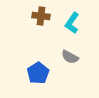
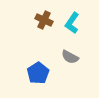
brown cross: moved 3 px right, 4 px down; rotated 18 degrees clockwise
